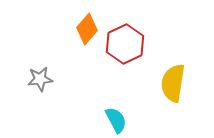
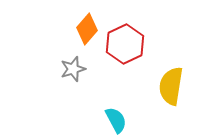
gray star: moved 33 px right, 10 px up; rotated 10 degrees counterclockwise
yellow semicircle: moved 2 px left, 3 px down
